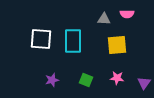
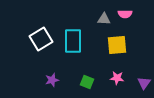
pink semicircle: moved 2 px left
white square: rotated 35 degrees counterclockwise
green square: moved 1 px right, 2 px down
